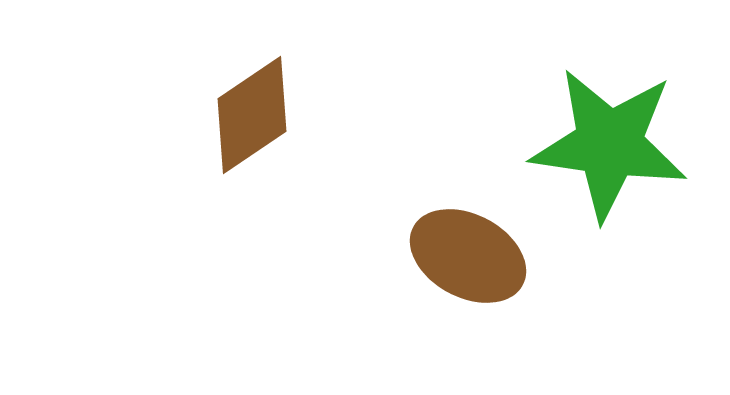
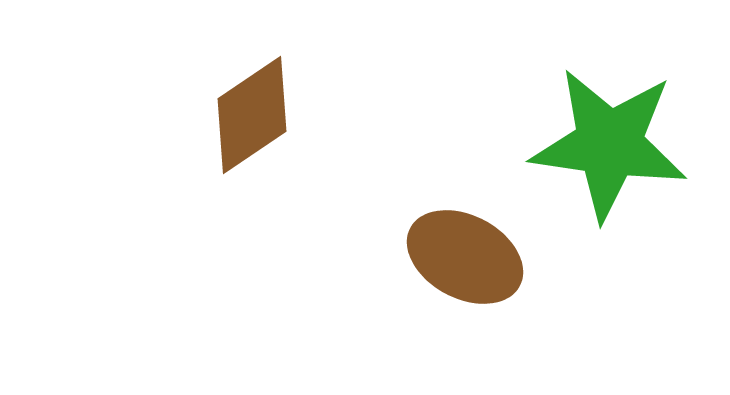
brown ellipse: moved 3 px left, 1 px down
